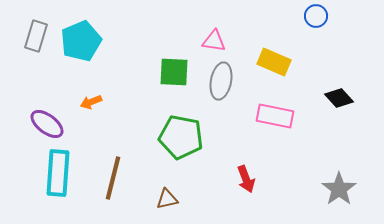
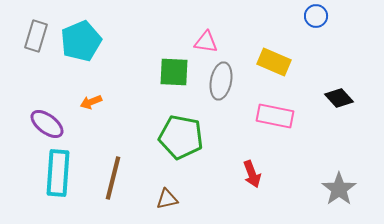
pink triangle: moved 8 px left, 1 px down
red arrow: moved 6 px right, 5 px up
